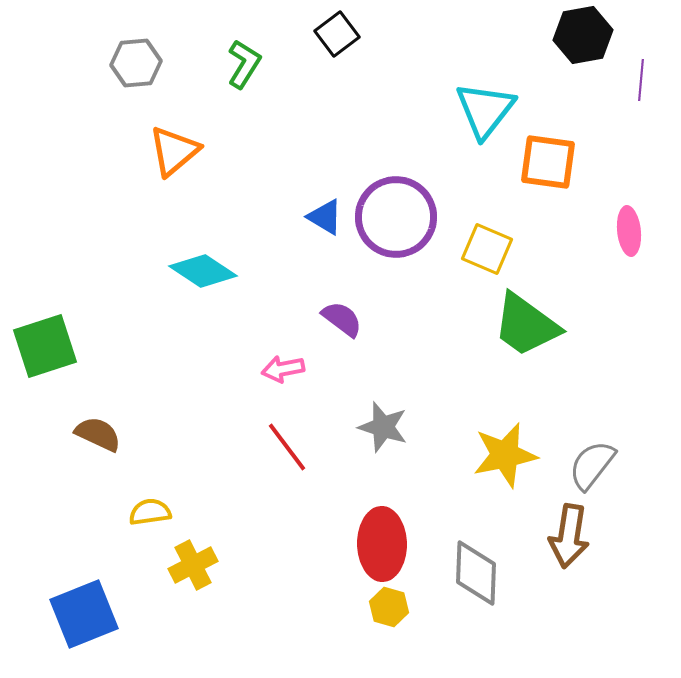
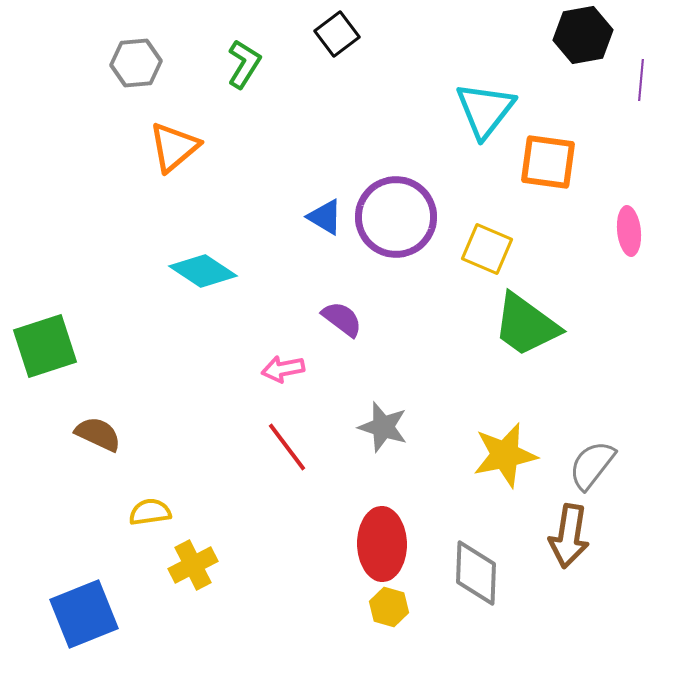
orange triangle: moved 4 px up
